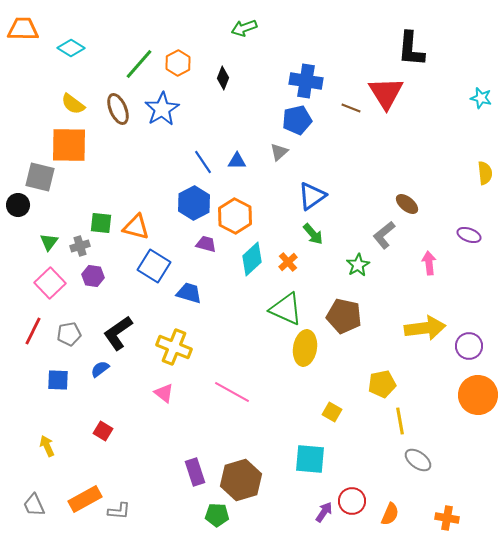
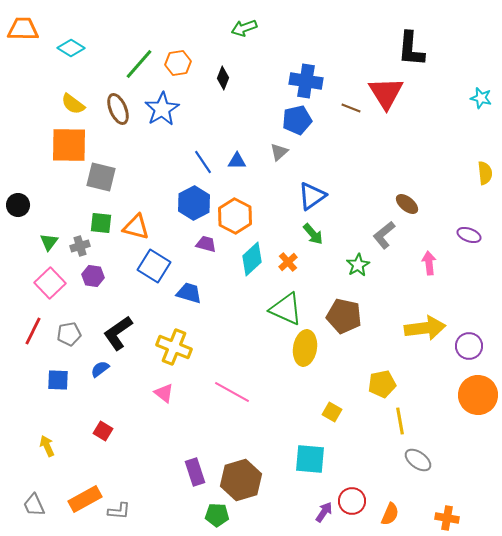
orange hexagon at (178, 63): rotated 20 degrees clockwise
gray square at (40, 177): moved 61 px right
